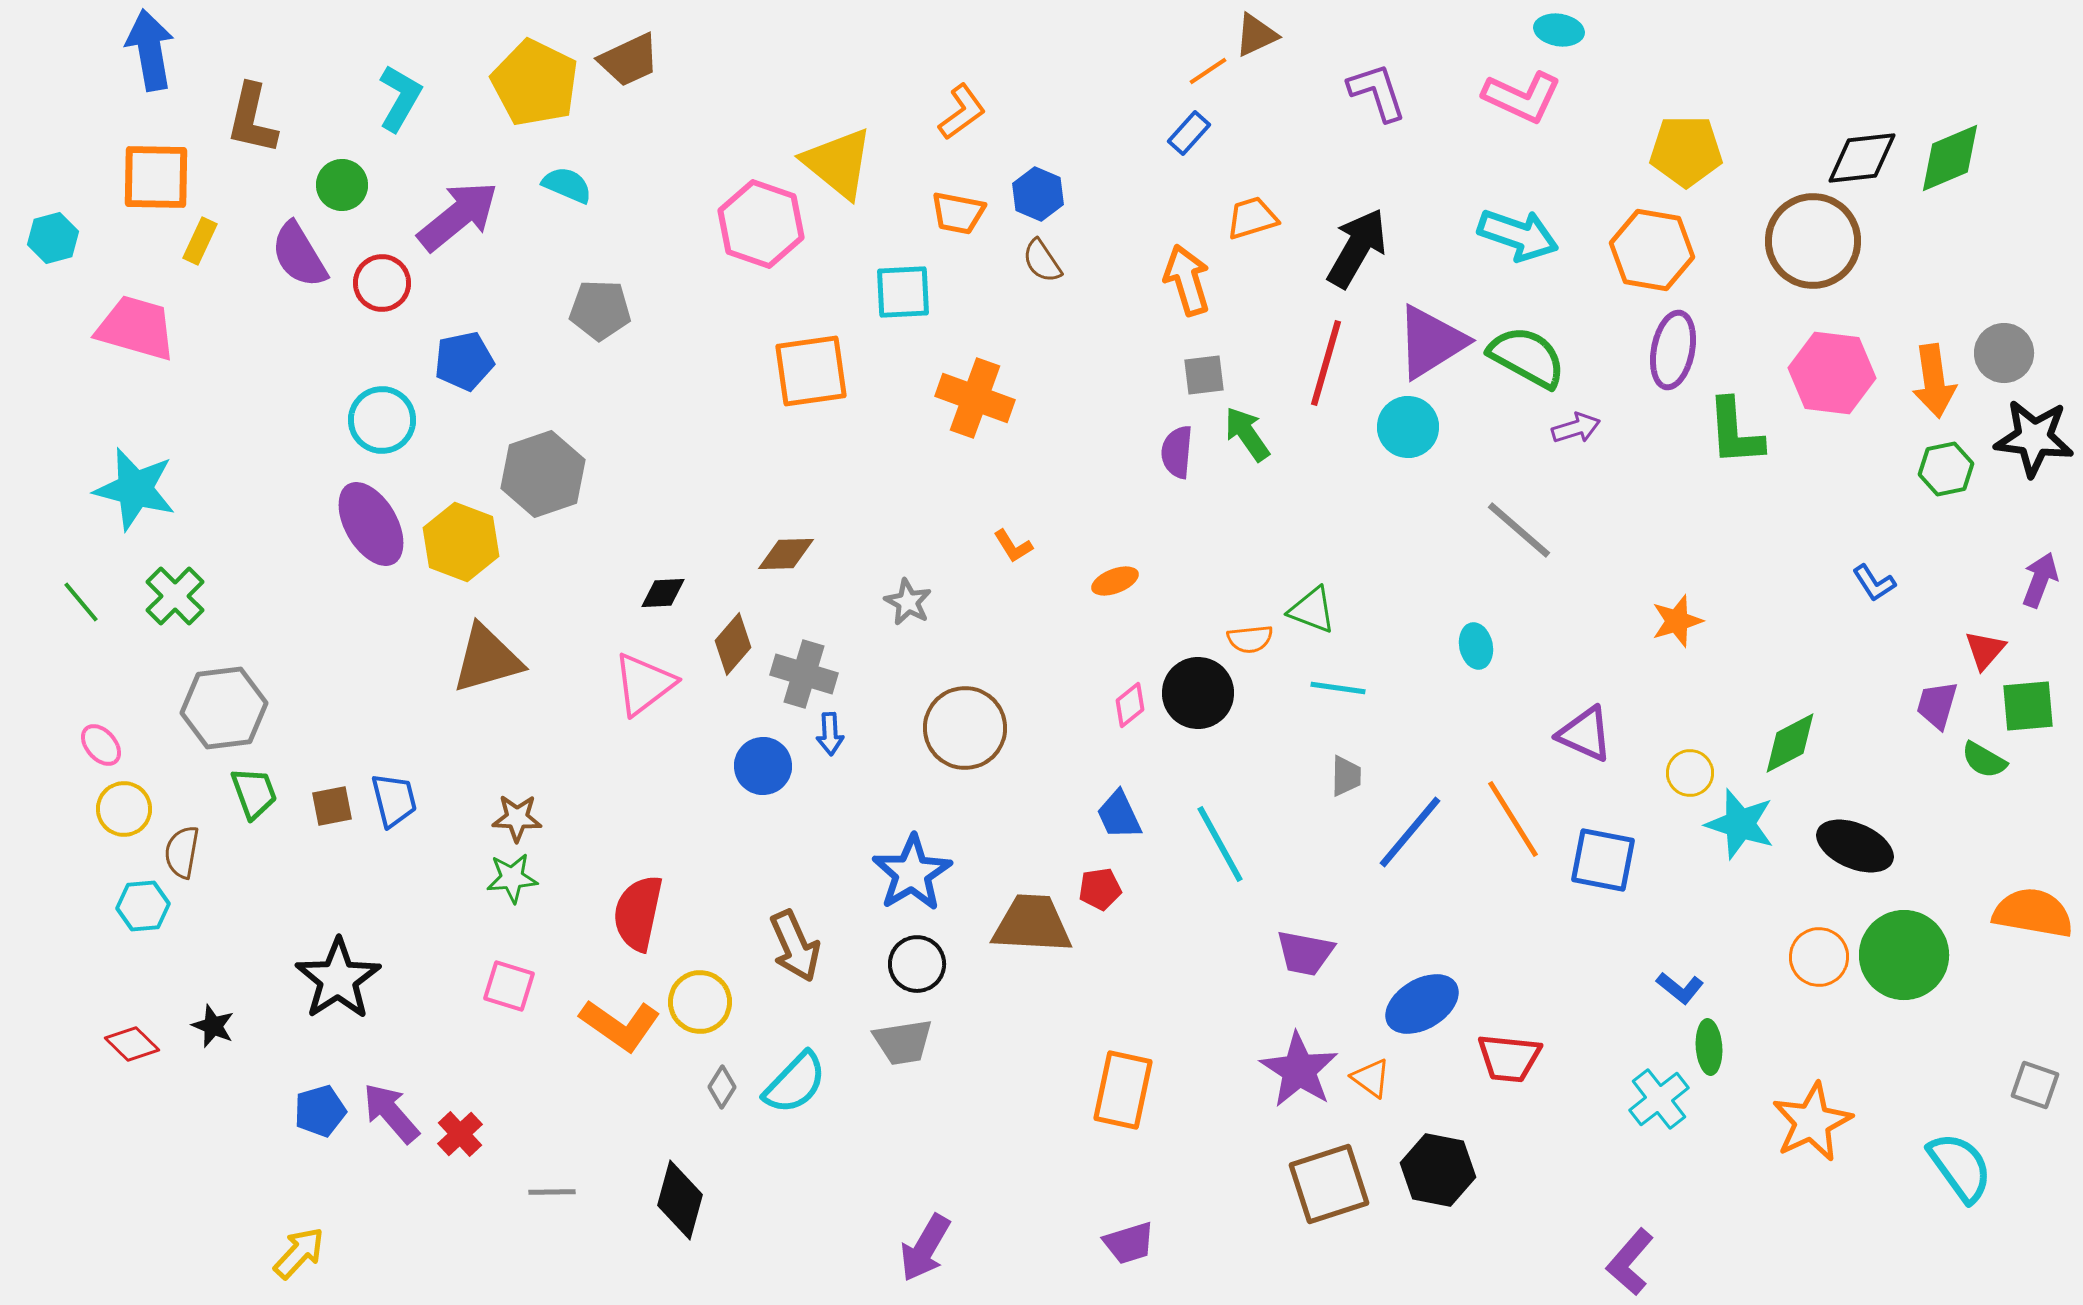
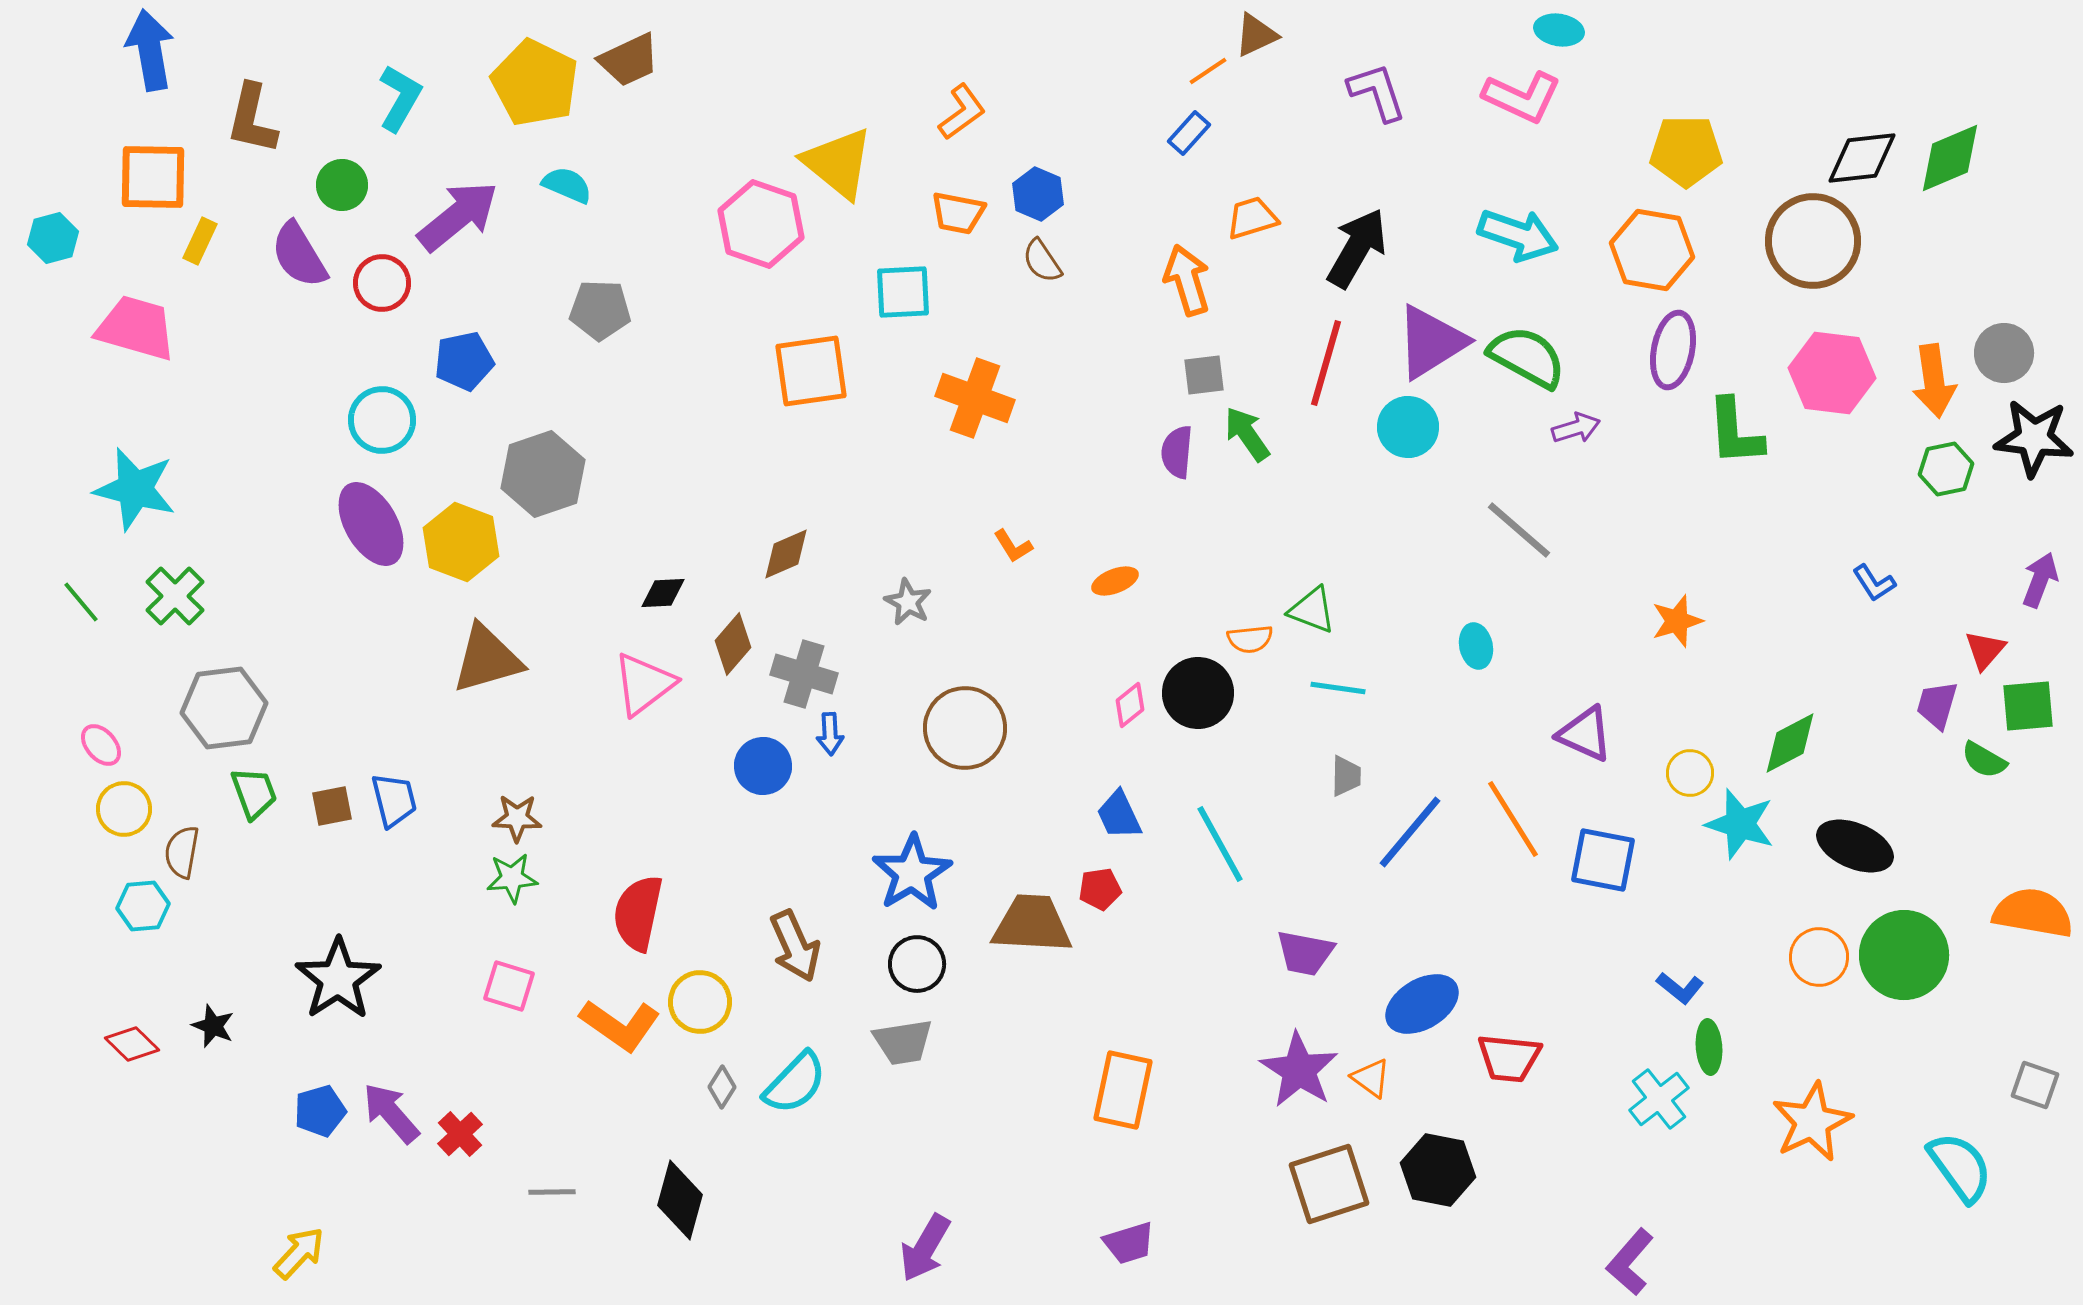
orange square at (156, 177): moved 3 px left
brown diamond at (786, 554): rotated 22 degrees counterclockwise
